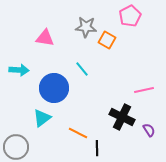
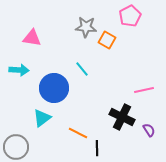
pink triangle: moved 13 px left
